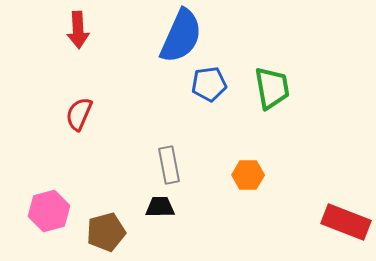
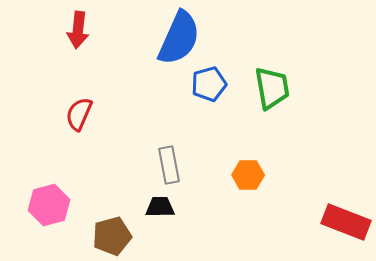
red arrow: rotated 9 degrees clockwise
blue semicircle: moved 2 px left, 2 px down
blue pentagon: rotated 8 degrees counterclockwise
pink hexagon: moved 6 px up
brown pentagon: moved 6 px right, 4 px down
